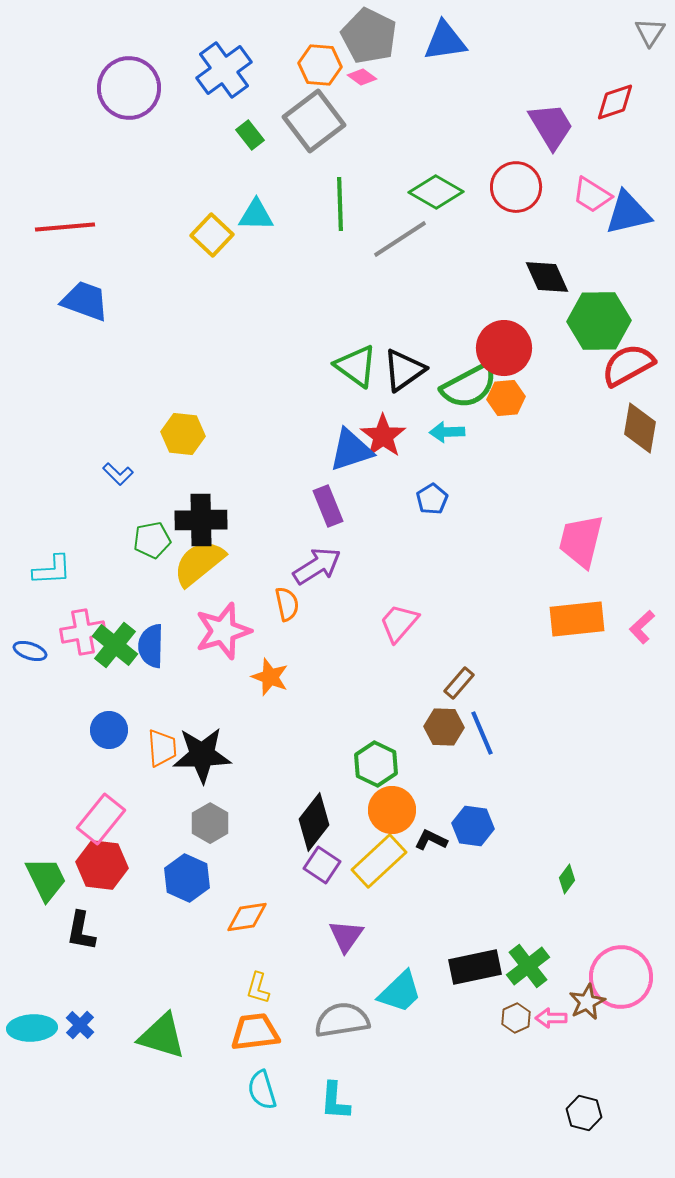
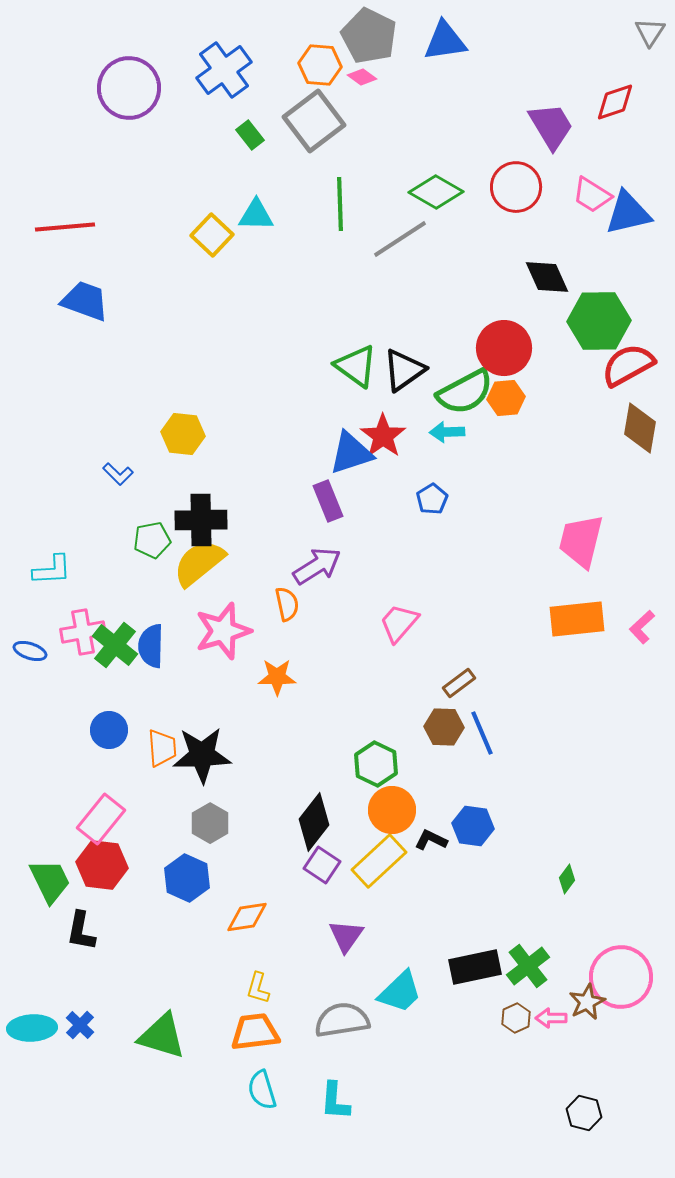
green semicircle at (469, 386): moved 4 px left, 6 px down
blue triangle at (351, 450): moved 3 px down
purple rectangle at (328, 506): moved 5 px up
orange star at (270, 677): moved 7 px right; rotated 21 degrees counterclockwise
brown rectangle at (459, 683): rotated 12 degrees clockwise
green trapezoid at (46, 879): moved 4 px right, 2 px down
